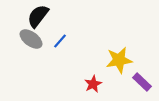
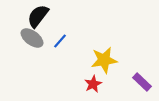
gray ellipse: moved 1 px right, 1 px up
yellow star: moved 15 px left
